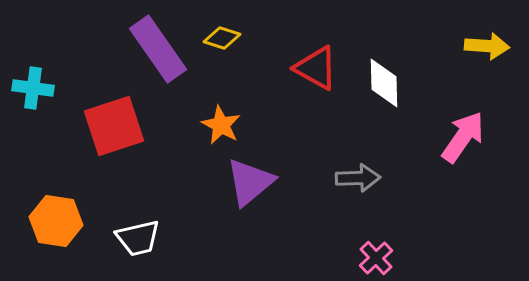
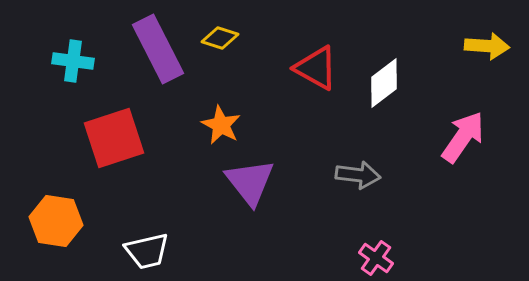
yellow diamond: moved 2 px left
purple rectangle: rotated 8 degrees clockwise
white diamond: rotated 54 degrees clockwise
cyan cross: moved 40 px right, 27 px up
red square: moved 12 px down
gray arrow: moved 3 px up; rotated 9 degrees clockwise
purple triangle: rotated 28 degrees counterclockwise
white trapezoid: moved 9 px right, 13 px down
pink cross: rotated 12 degrees counterclockwise
